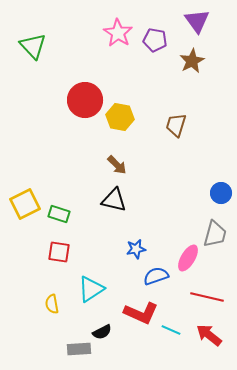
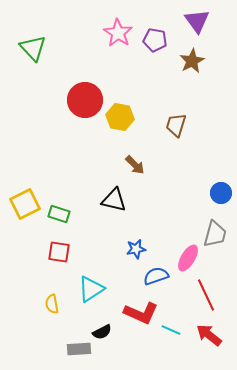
green triangle: moved 2 px down
brown arrow: moved 18 px right
red line: moved 1 px left, 2 px up; rotated 52 degrees clockwise
